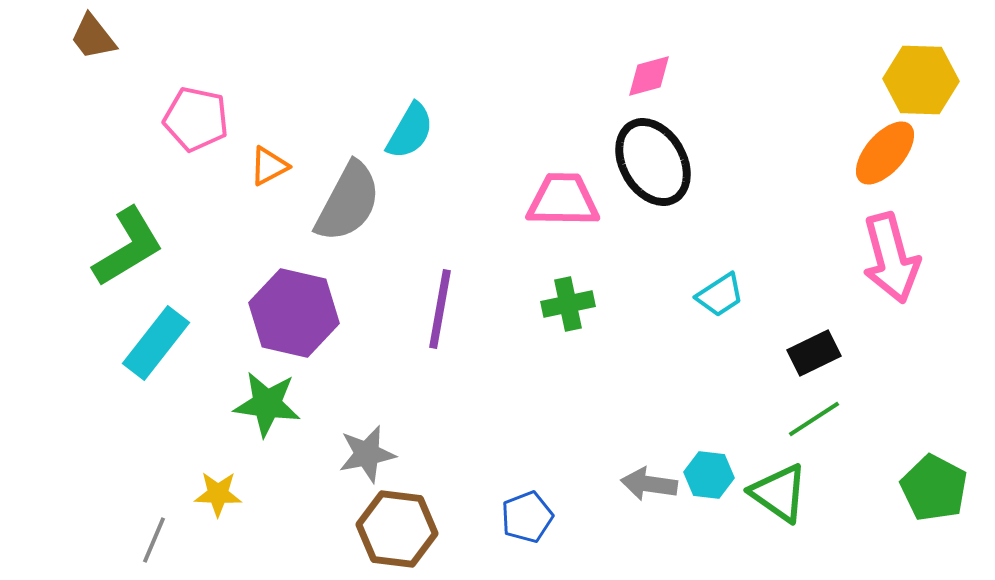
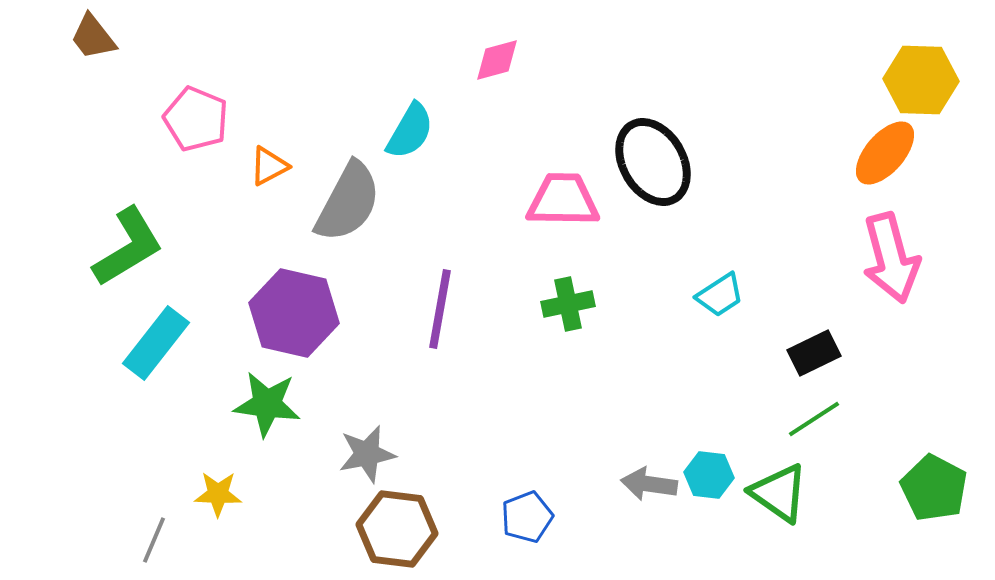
pink diamond: moved 152 px left, 16 px up
pink pentagon: rotated 10 degrees clockwise
